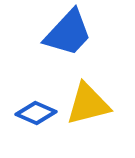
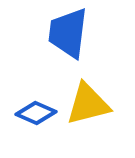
blue trapezoid: rotated 144 degrees clockwise
